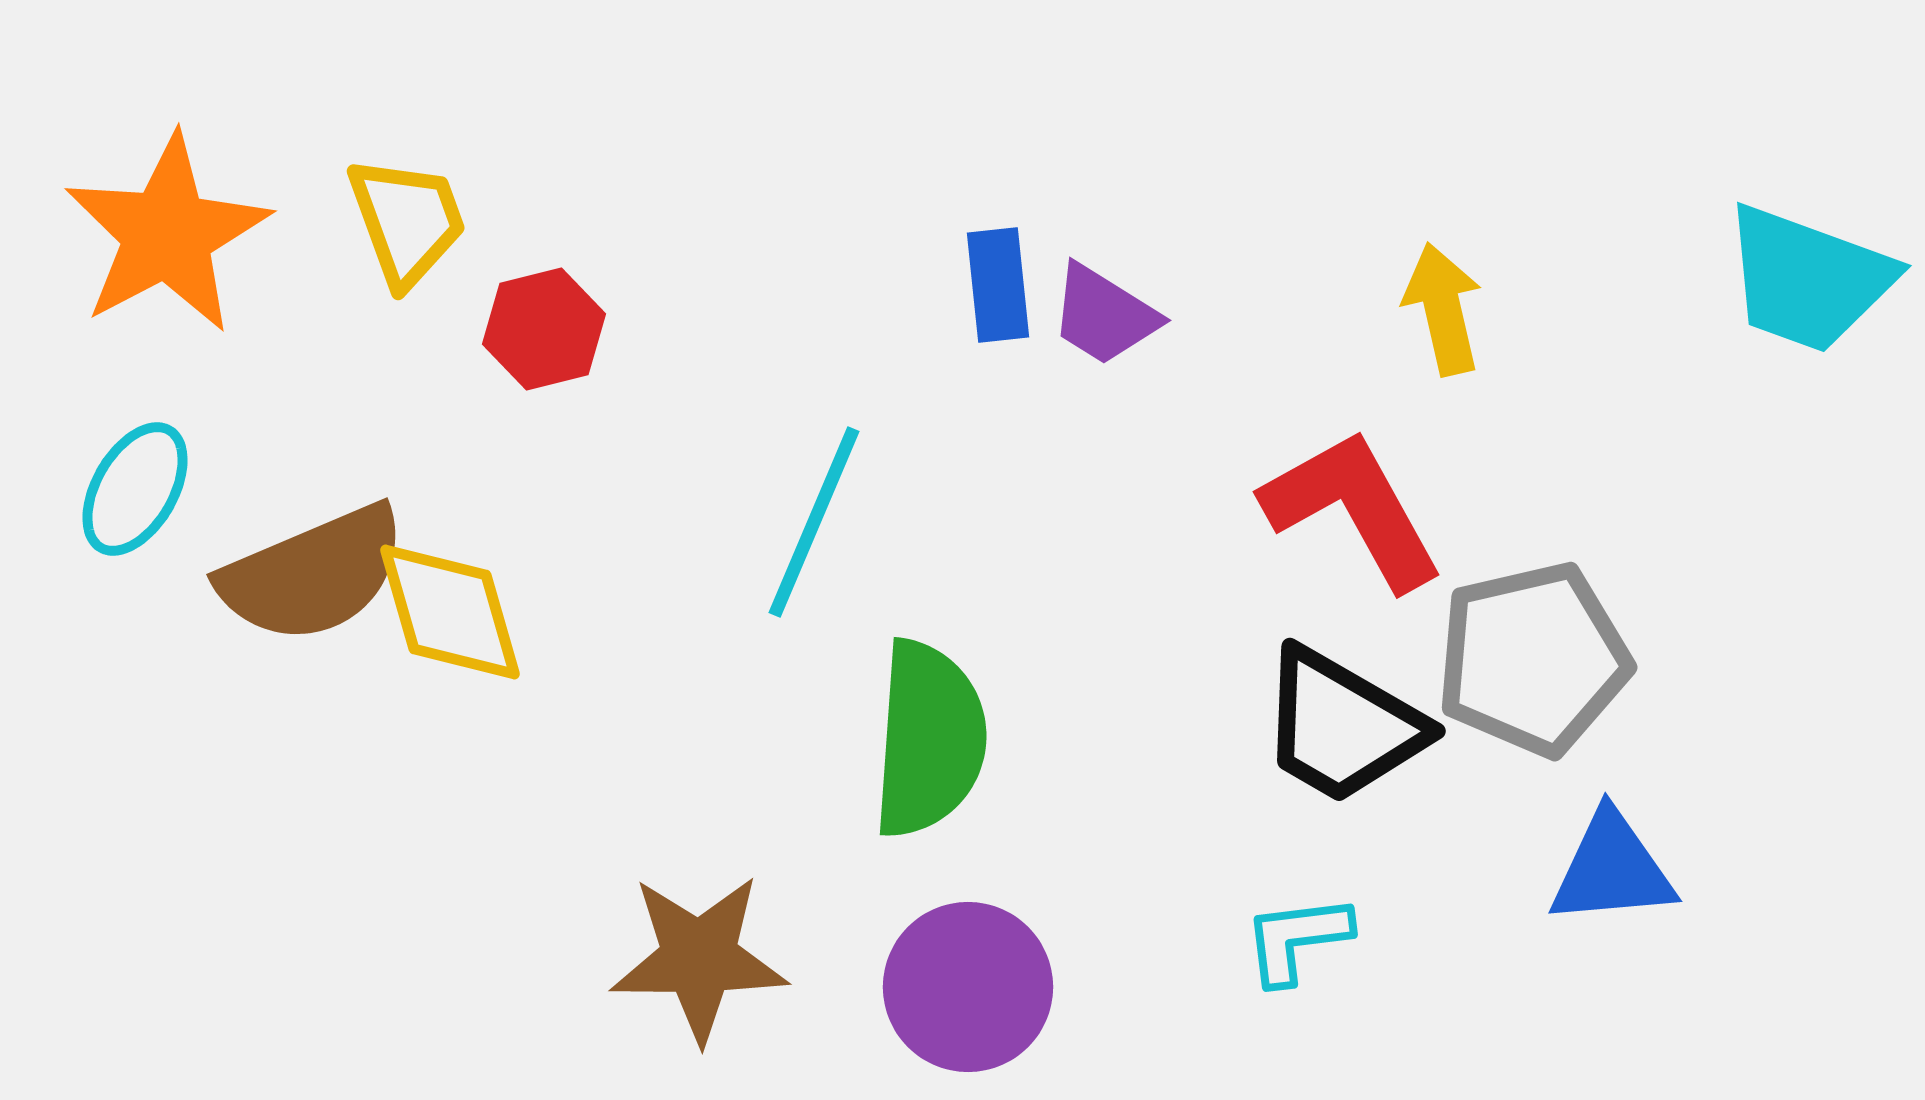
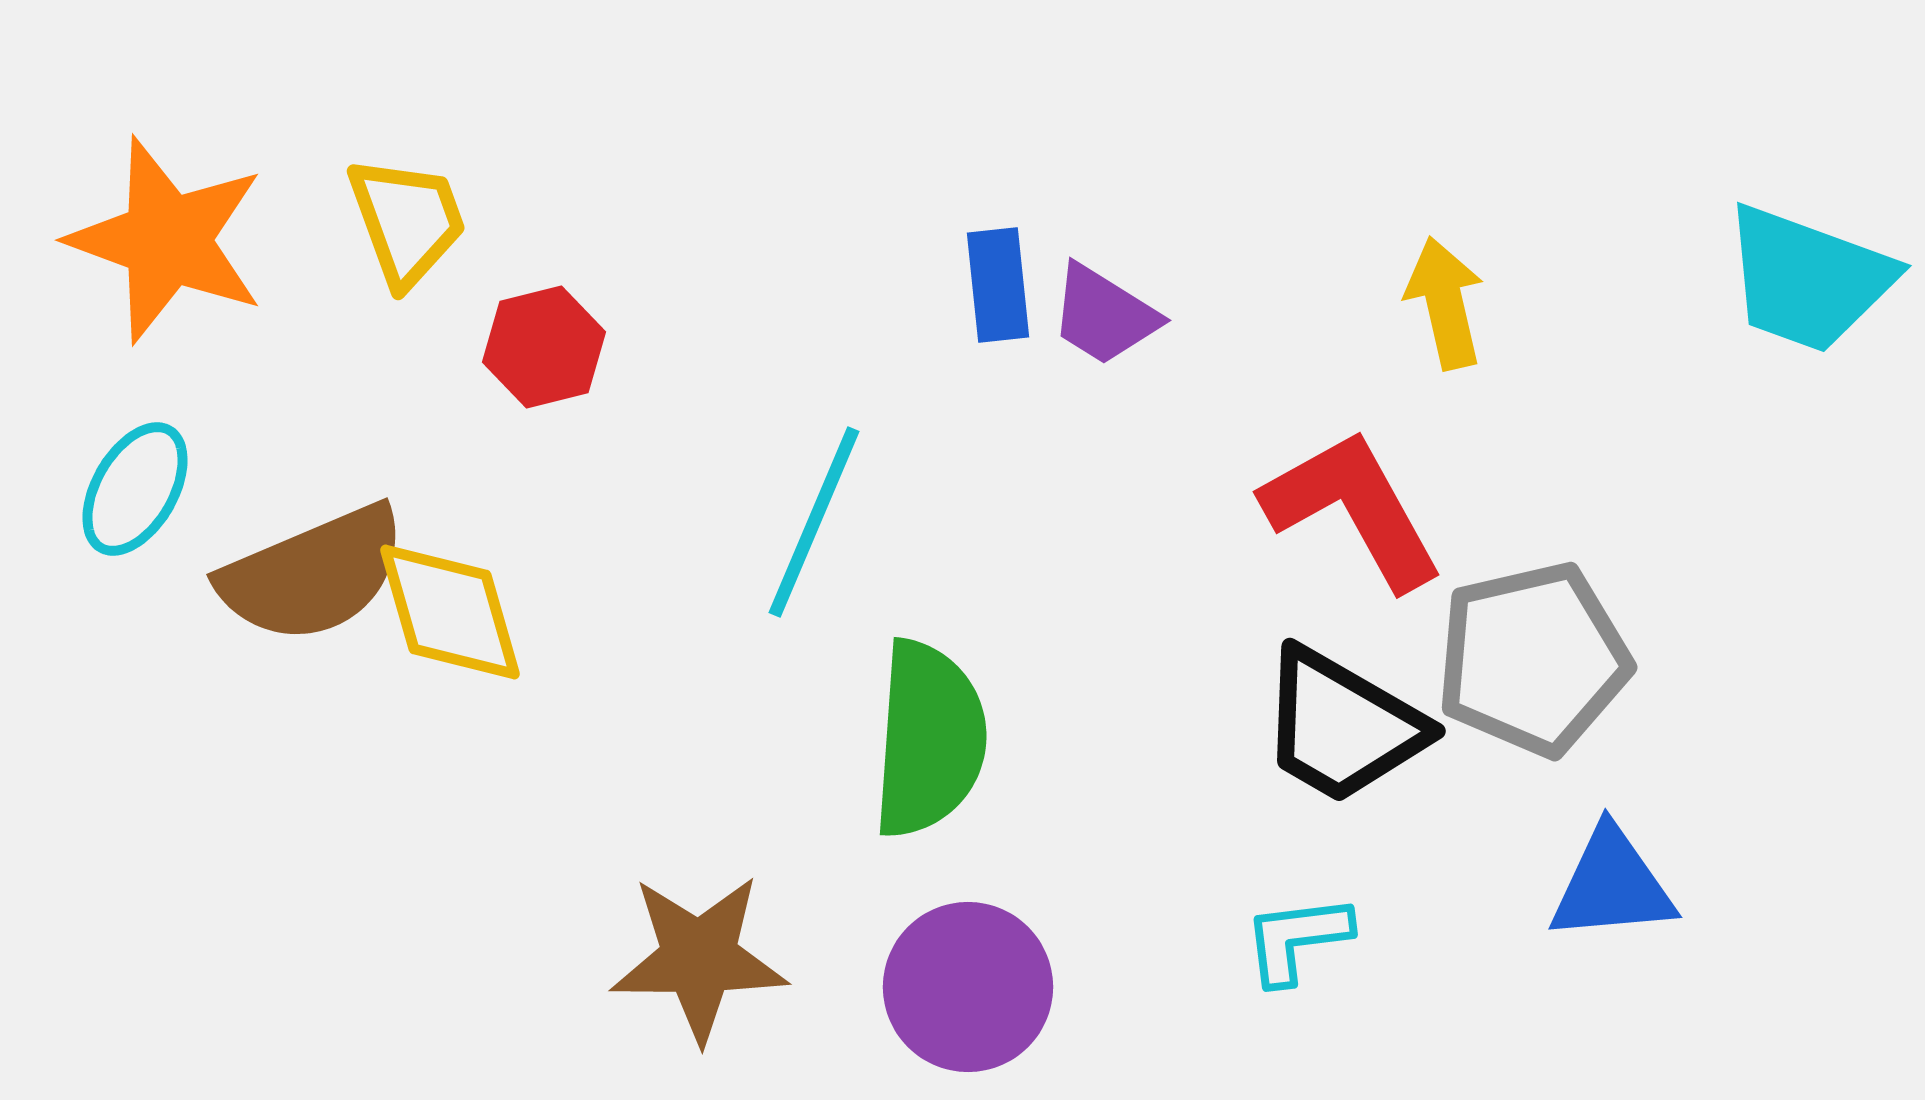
orange star: moved 6 px down; rotated 24 degrees counterclockwise
yellow arrow: moved 2 px right, 6 px up
red hexagon: moved 18 px down
blue triangle: moved 16 px down
